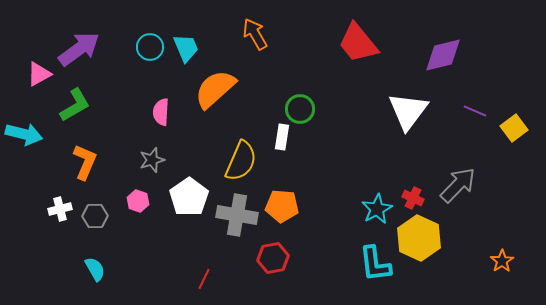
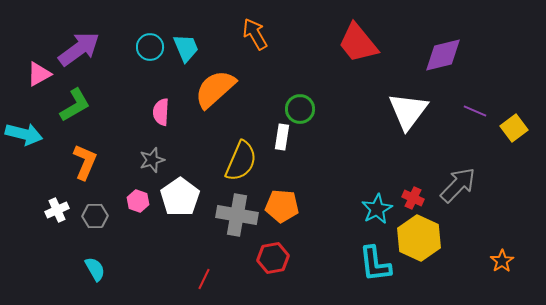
white pentagon: moved 9 px left
white cross: moved 3 px left, 1 px down; rotated 10 degrees counterclockwise
